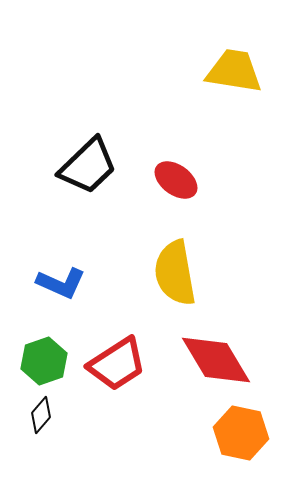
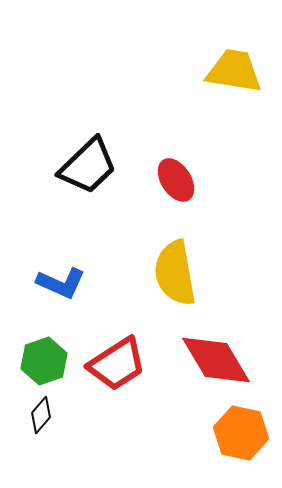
red ellipse: rotated 21 degrees clockwise
